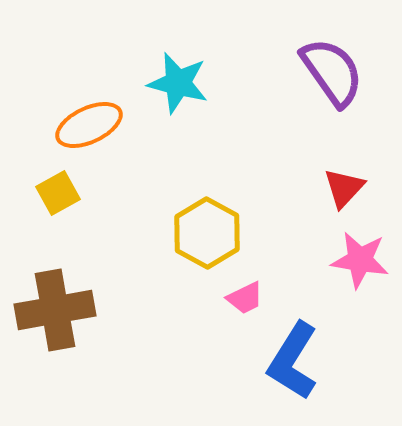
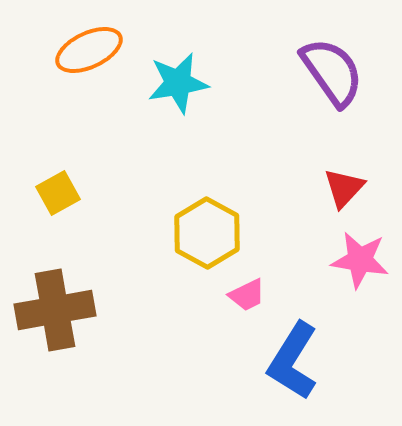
cyan star: rotated 24 degrees counterclockwise
orange ellipse: moved 75 px up
pink trapezoid: moved 2 px right, 3 px up
